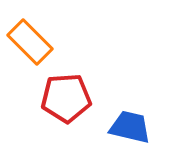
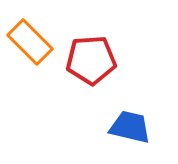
red pentagon: moved 25 px right, 38 px up
